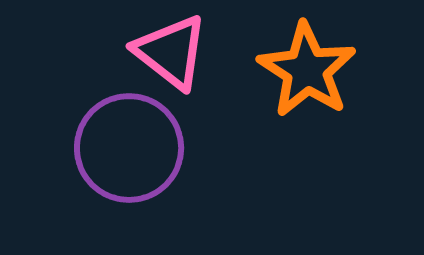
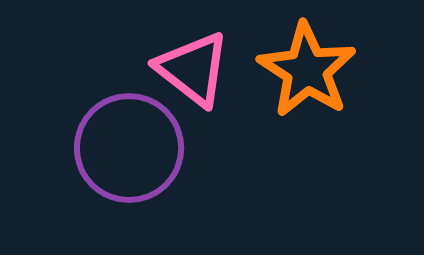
pink triangle: moved 22 px right, 17 px down
